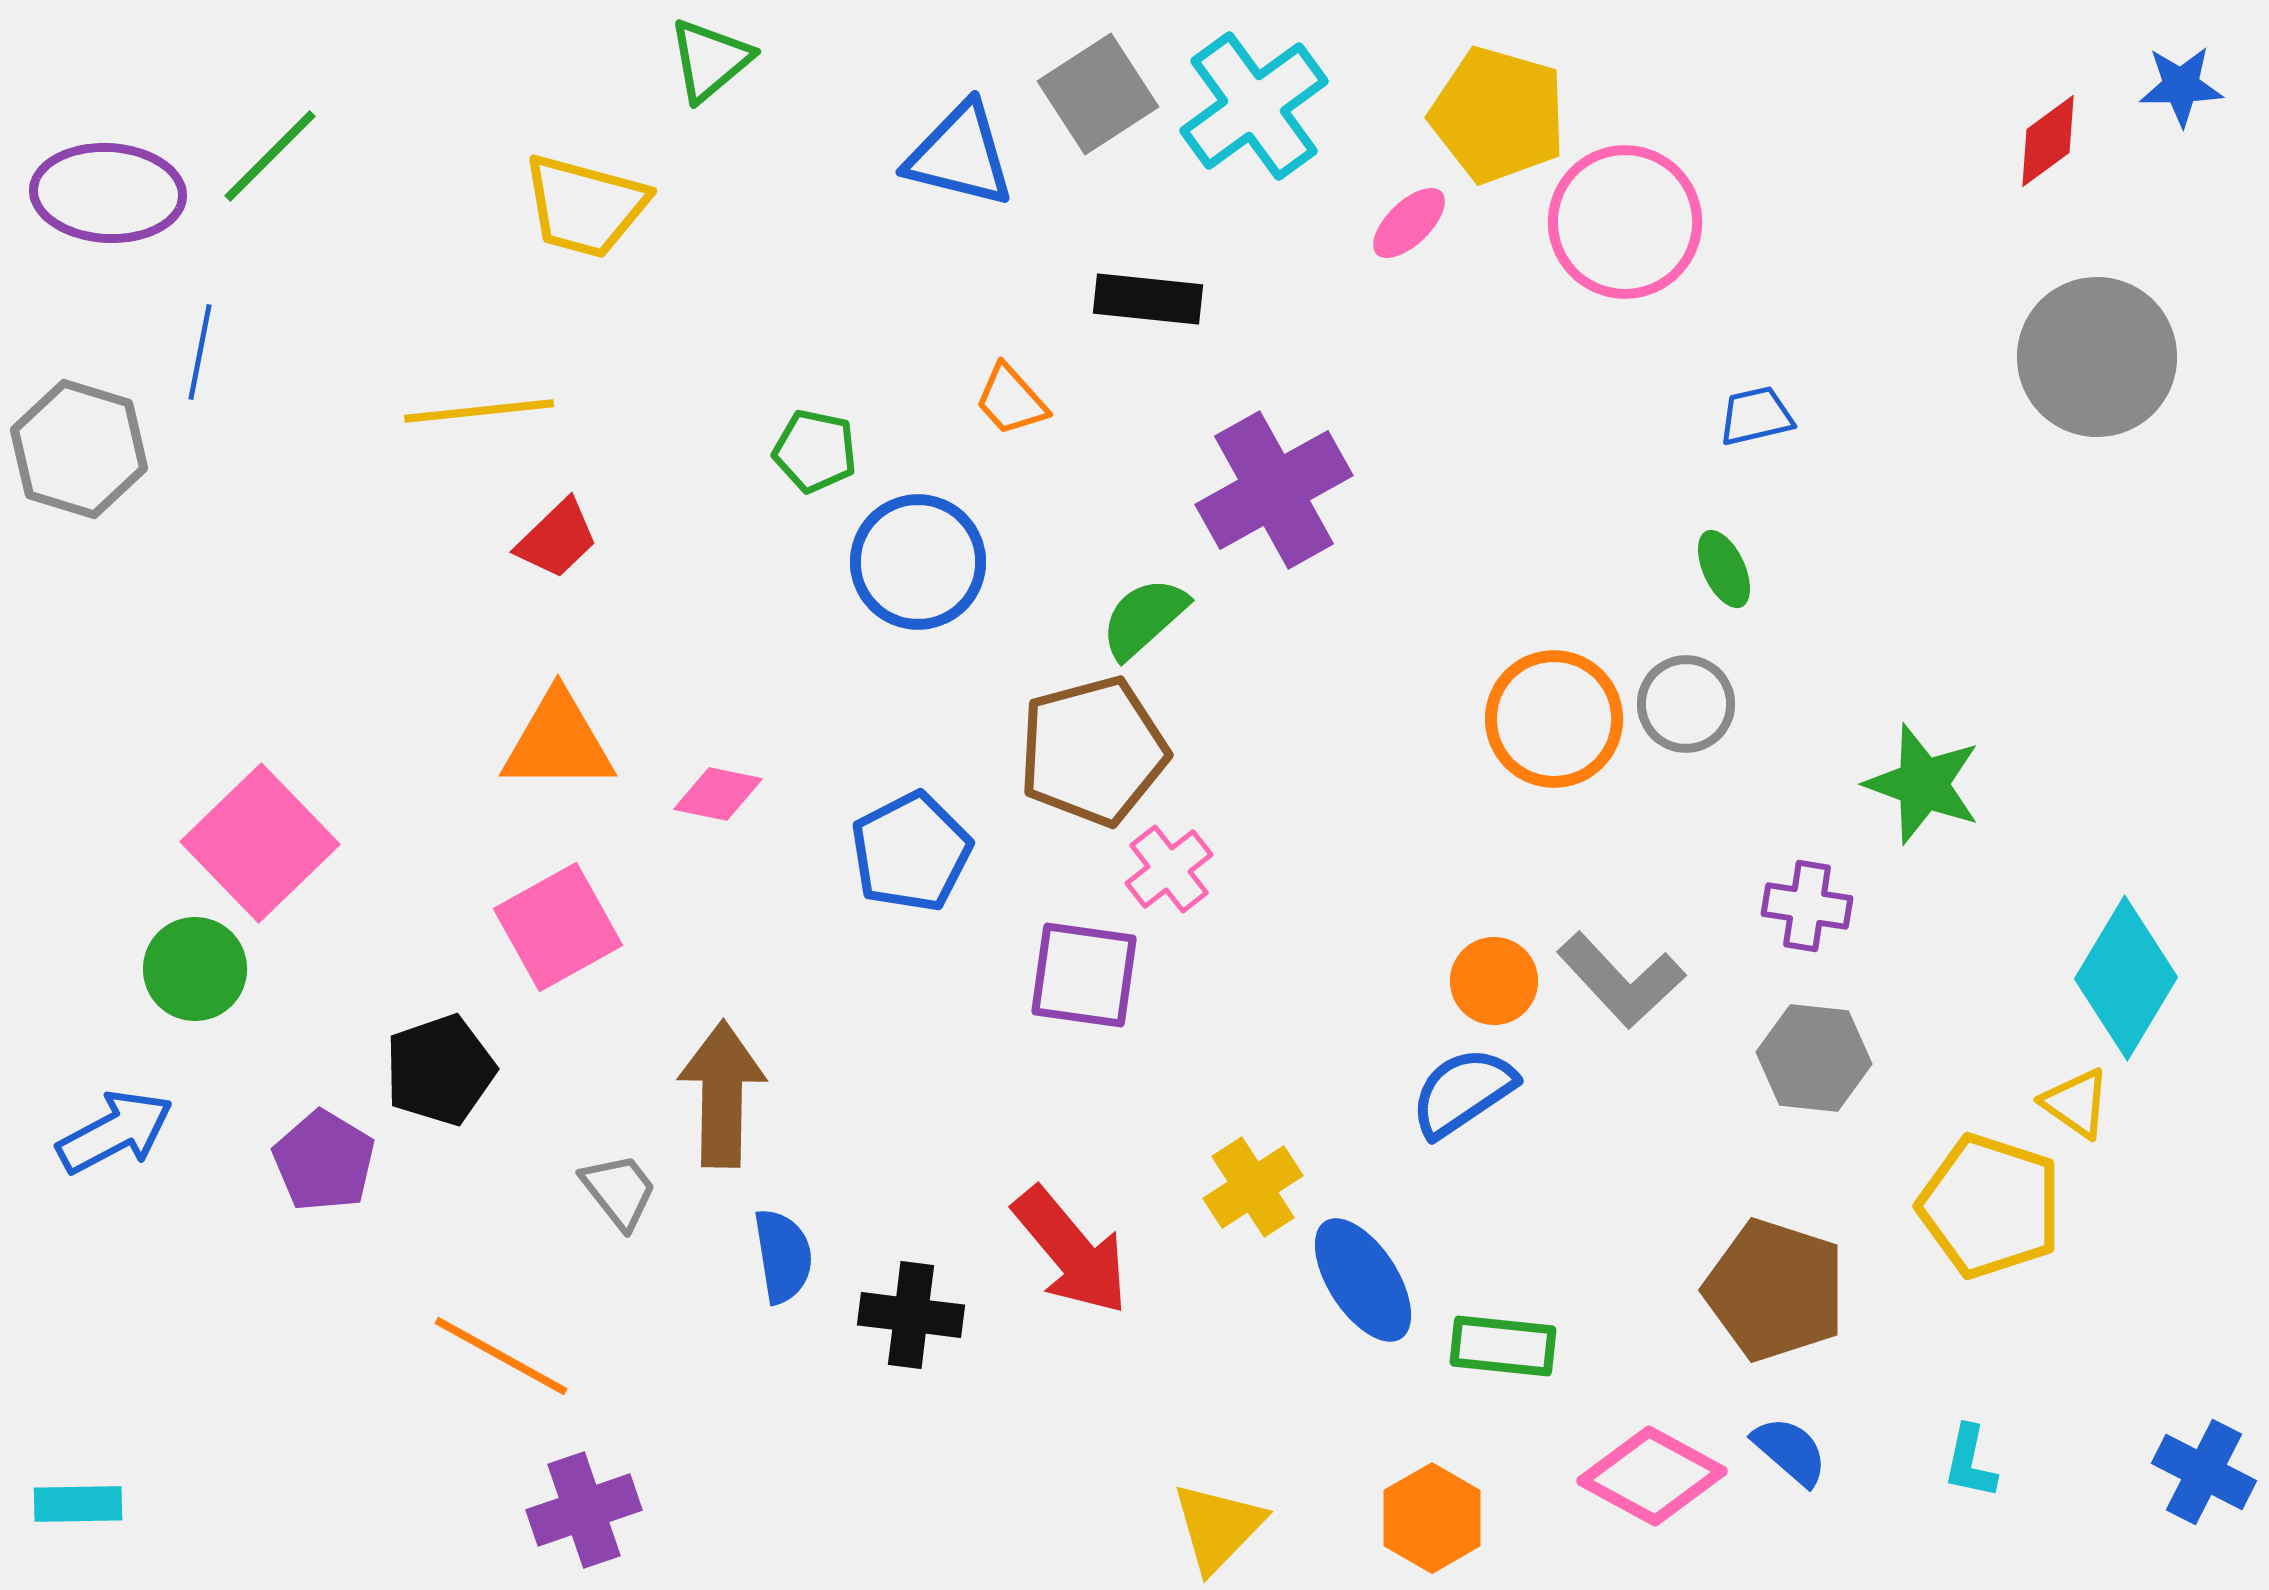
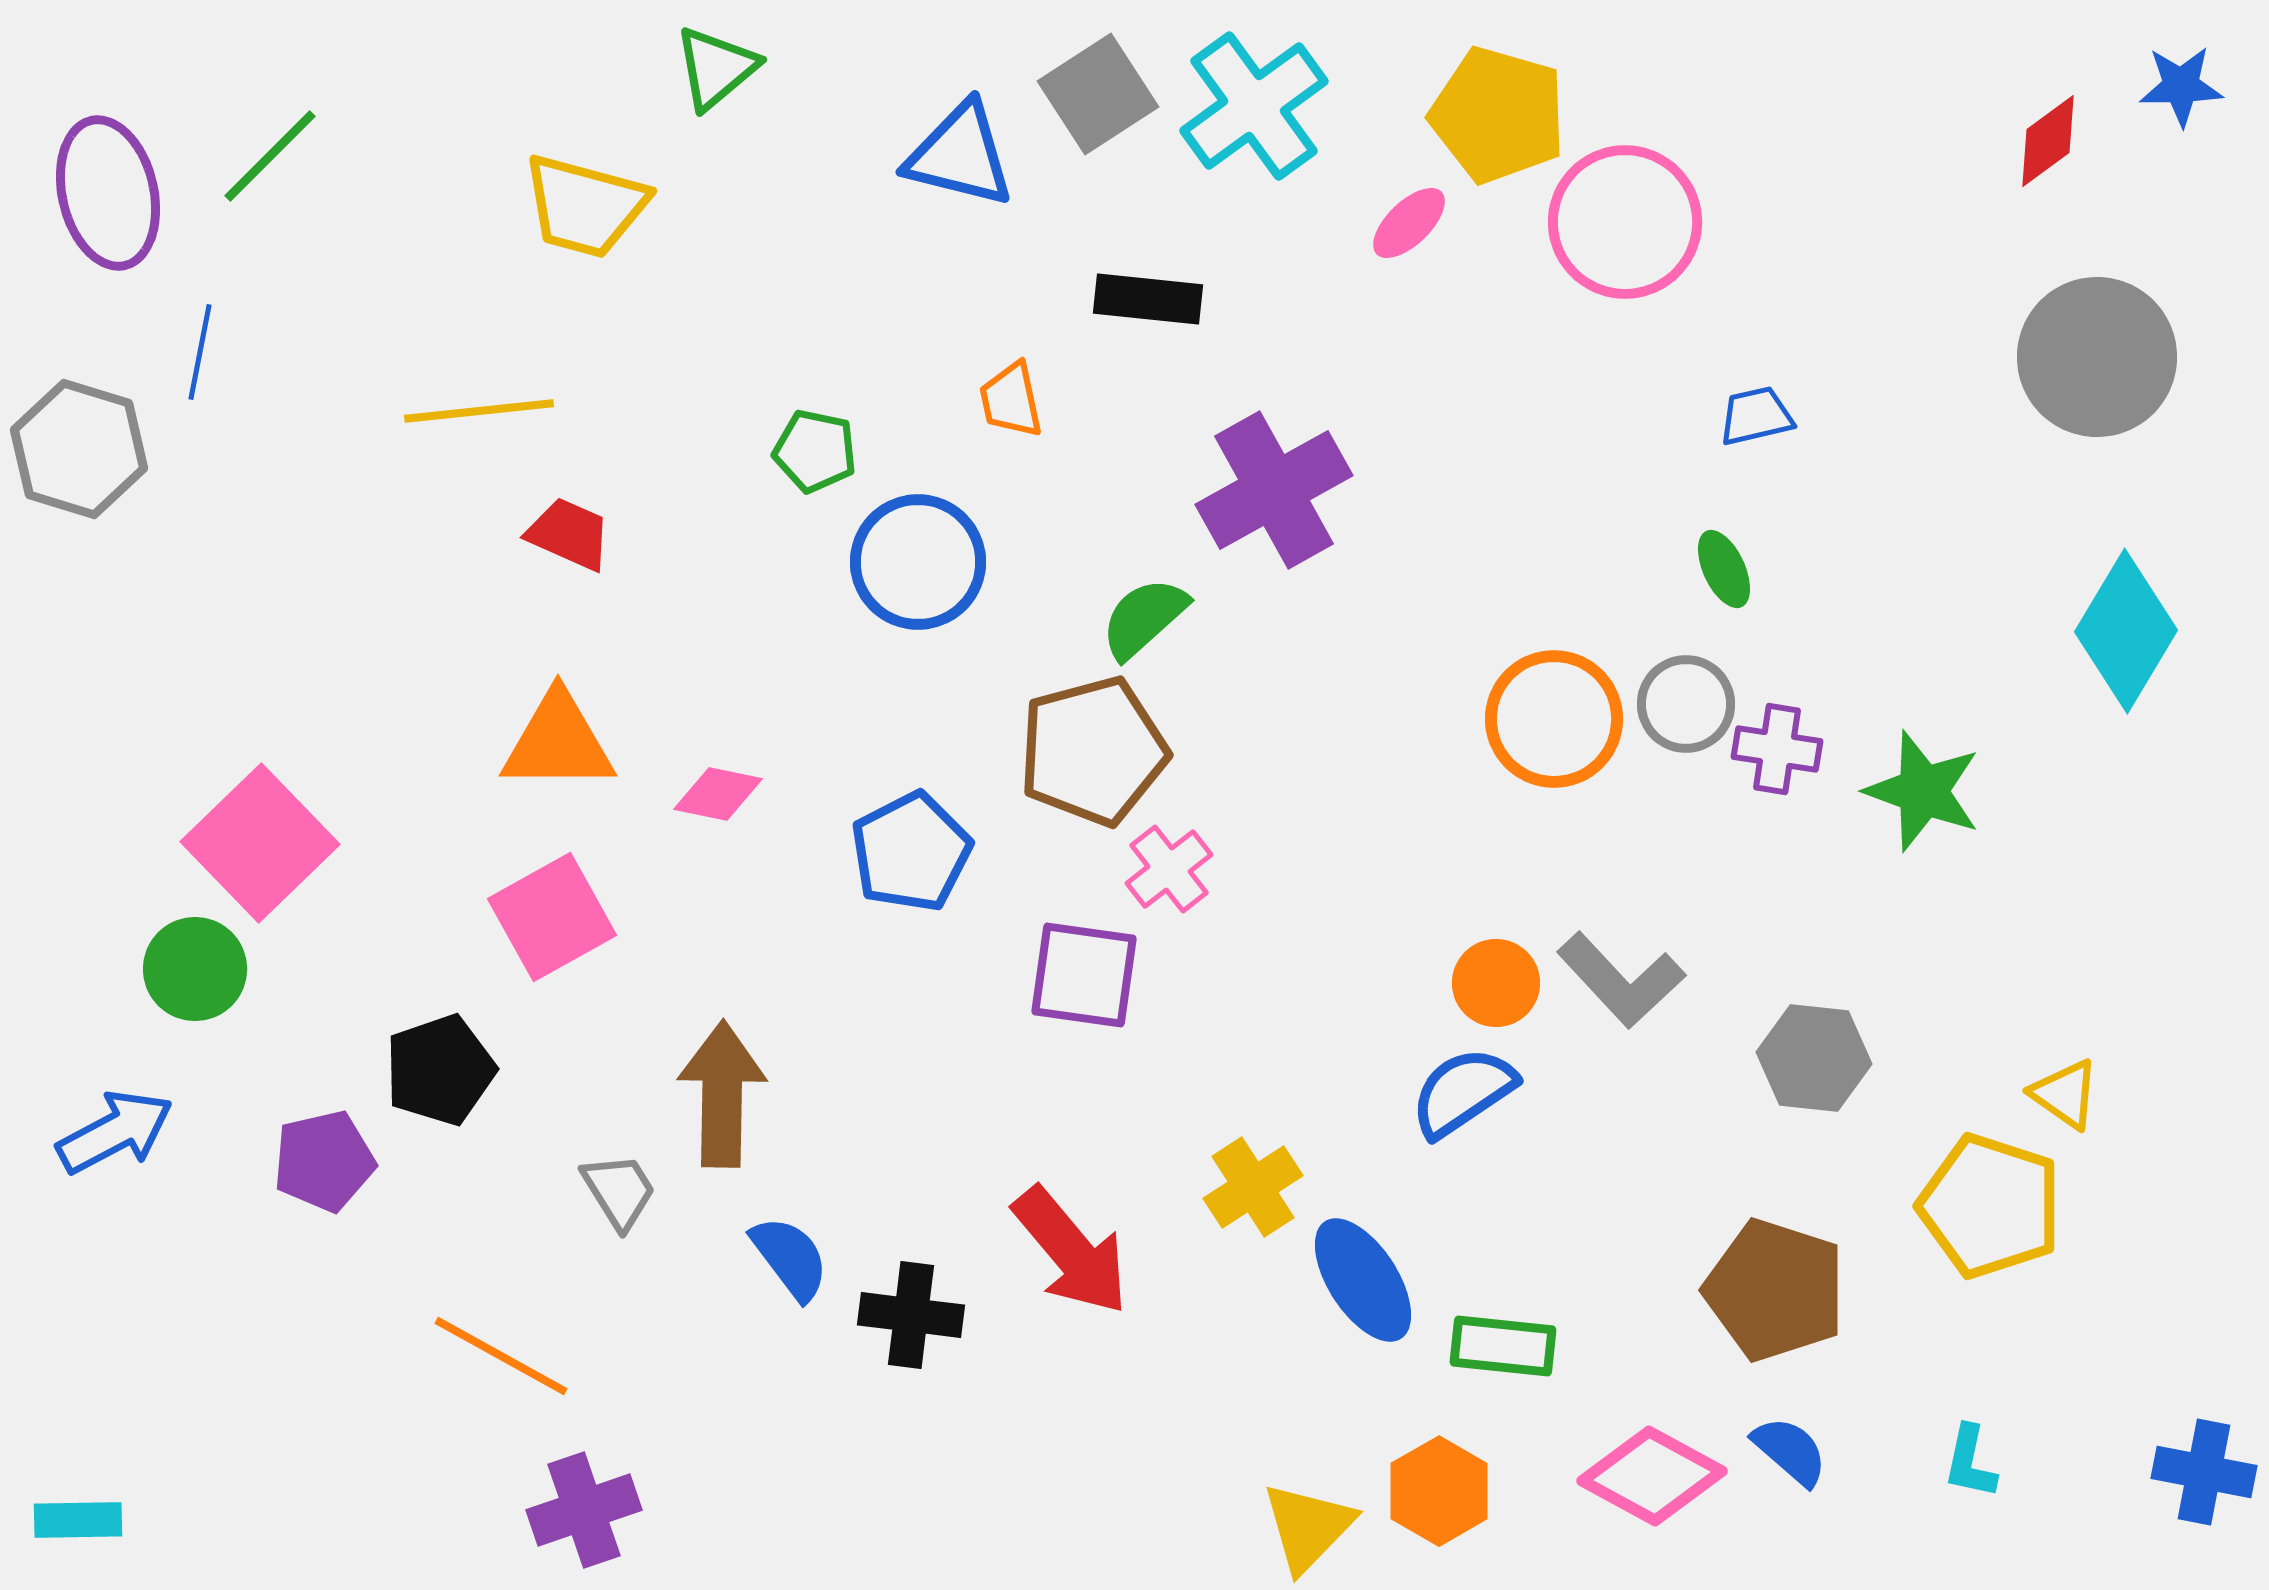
green triangle at (710, 60): moved 6 px right, 8 px down
purple ellipse at (108, 193): rotated 74 degrees clockwise
orange trapezoid at (1011, 400): rotated 30 degrees clockwise
red trapezoid at (557, 539): moved 12 px right, 5 px up; rotated 112 degrees counterclockwise
green star at (1923, 784): moved 7 px down
purple cross at (1807, 906): moved 30 px left, 157 px up
pink square at (558, 927): moved 6 px left, 10 px up
cyan diamond at (2126, 978): moved 347 px up
orange circle at (1494, 981): moved 2 px right, 2 px down
yellow triangle at (2076, 1103): moved 11 px left, 9 px up
purple pentagon at (324, 1161): rotated 28 degrees clockwise
gray trapezoid at (619, 1191): rotated 6 degrees clockwise
blue semicircle at (783, 1256): moved 7 px right, 2 px down; rotated 28 degrees counterclockwise
blue cross at (2204, 1472): rotated 16 degrees counterclockwise
cyan rectangle at (78, 1504): moved 16 px down
orange hexagon at (1432, 1518): moved 7 px right, 27 px up
yellow triangle at (1218, 1527): moved 90 px right
